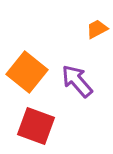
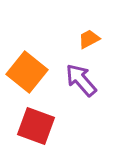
orange trapezoid: moved 8 px left, 10 px down
purple arrow: moved 4 px right, 1 px up
